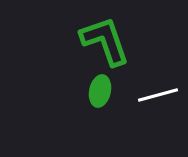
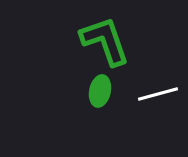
white line: moved 1 px up
